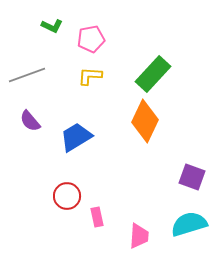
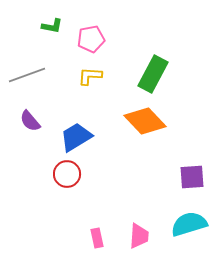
green L-shape: rotated 15 degrees counterclockwise
green rectangle: rotated 15 degrees counterclockwise
orange diamond: rotated 69 degrees counterclockwise
purple square: rotated 24 degrees counterclockwise
red circle: moved 22 px up
pink rectangle: moved 21 px down
